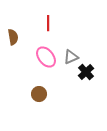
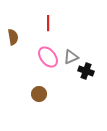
pink ellipse: moved 2 px right
black cross: moved 1 px up; rotated 28 degrees counterclockwise
